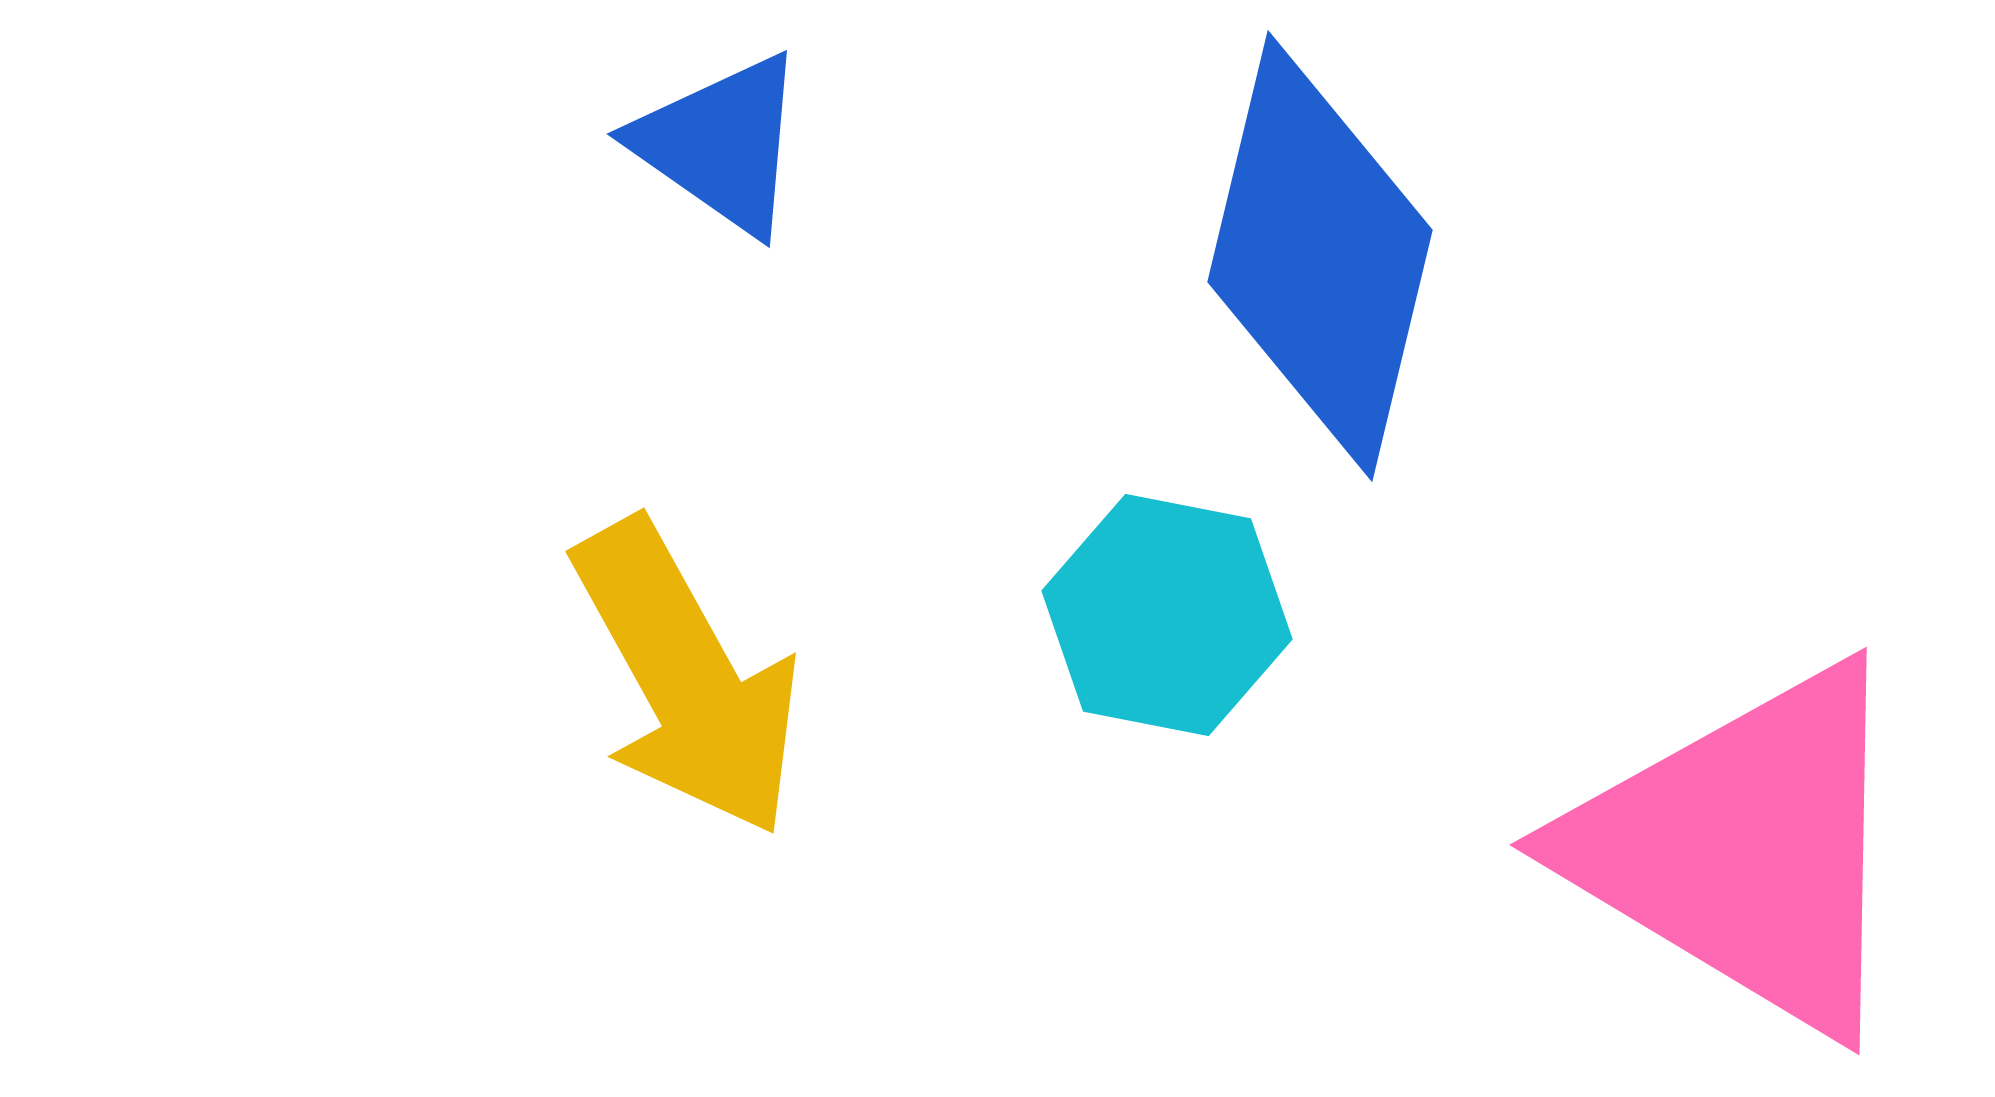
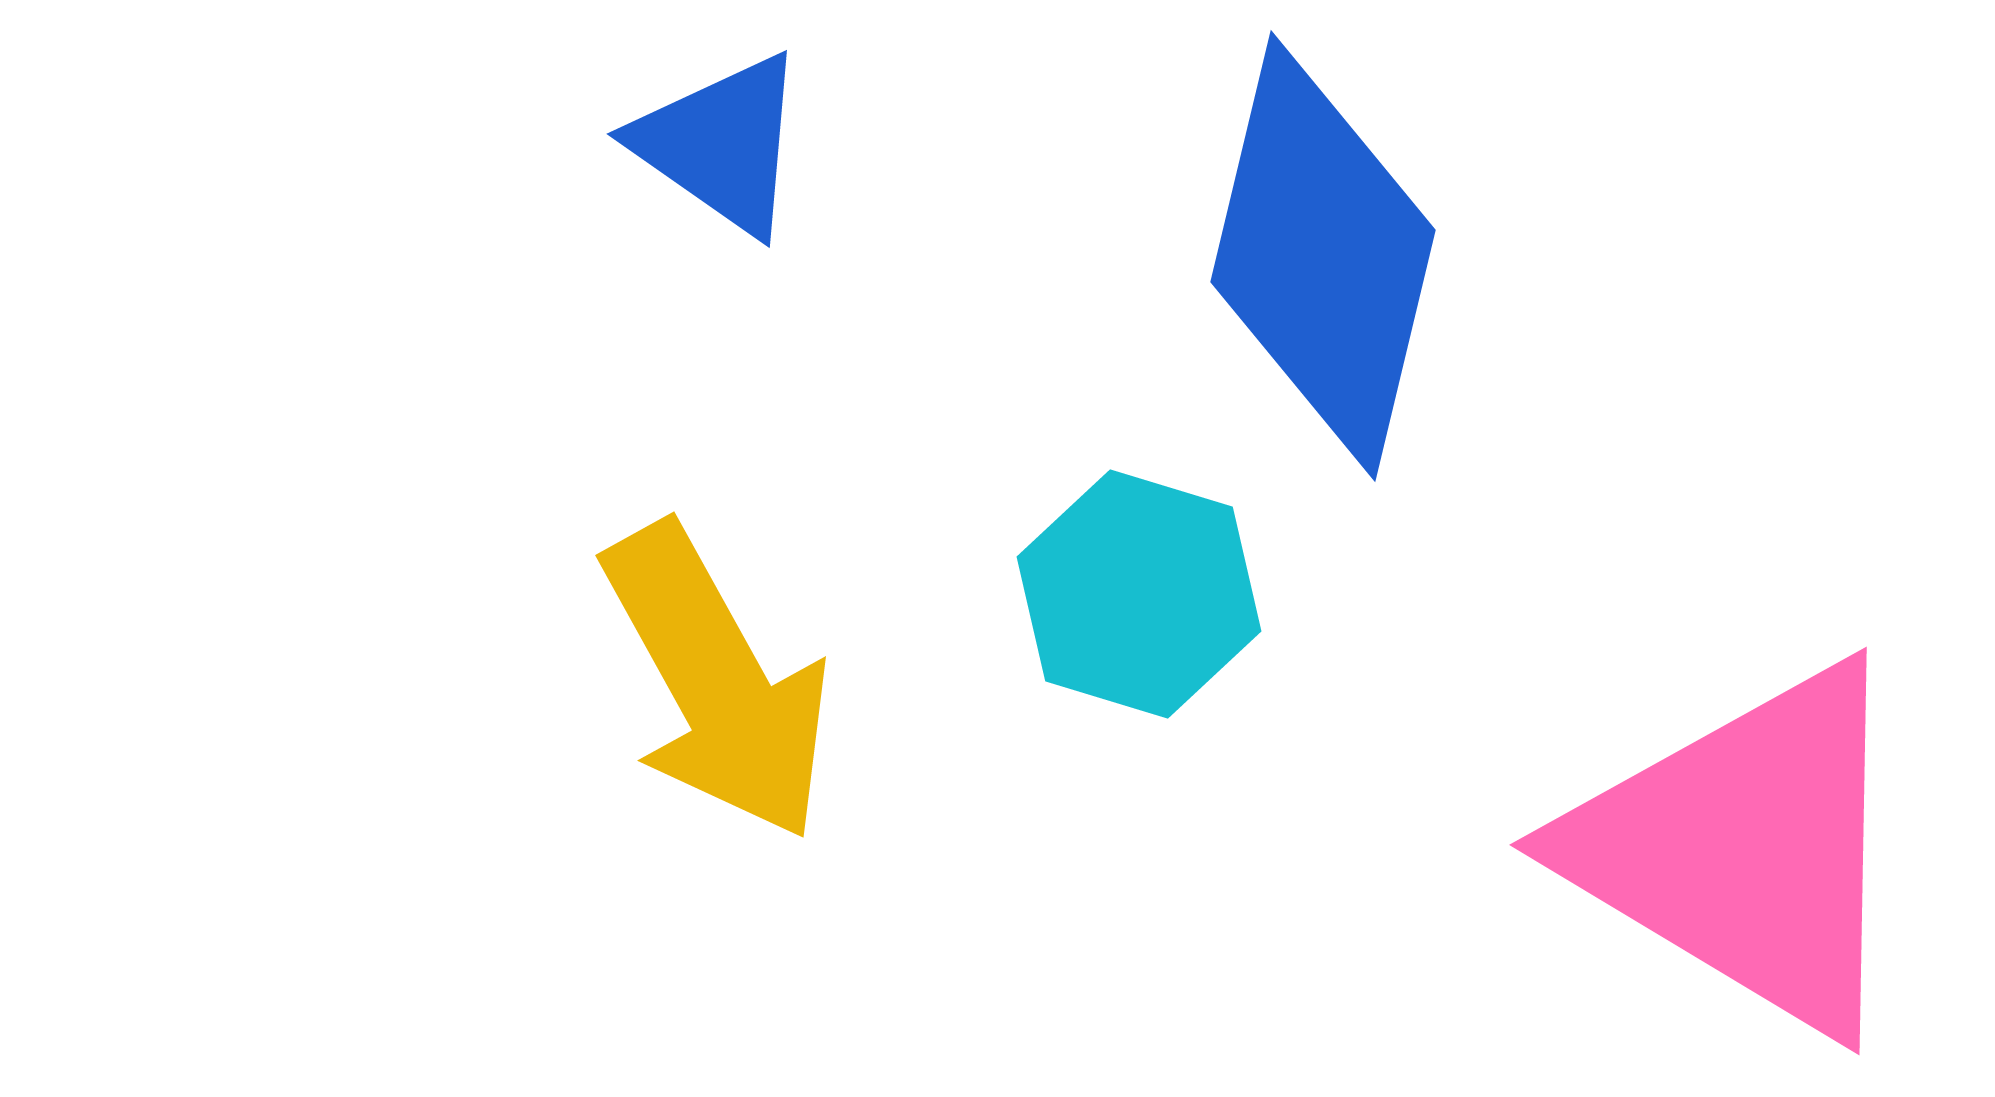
blue diamond: moved 3 px right
cyan hexagon: moved 28 px left, 21 px up; rotated 6 degrees clockwise
yellow arrow: moved 30 px right, 4 px down
